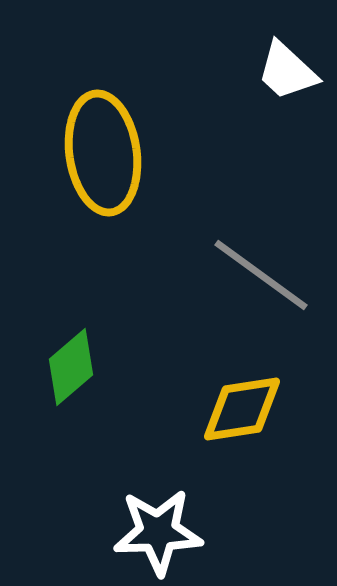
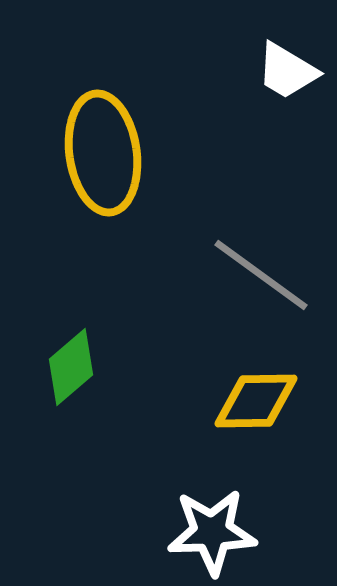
white trapezoid: rotated 12 degrees counterclockwise
yellow diamond: moved 14 px right, 8 px up; rotated 8 degrees clockwise
white star: moved 54 px right
